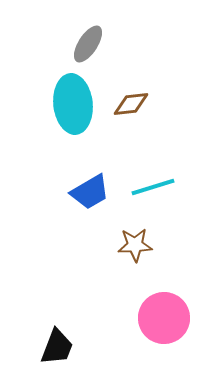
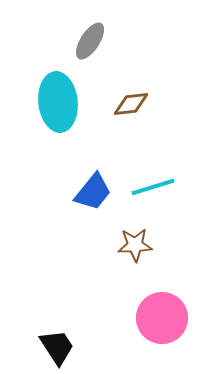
gray ellipse: moved 2 px right, 3 px up
cyan ellipse: moved 15 px left, 2 px up
blue trapezoid: moved 3 px right; rotated 21 degrees counterclockwise
pink circle: moved 2 px left
black trapezoid: rotated 54 degrees counterclockwise
